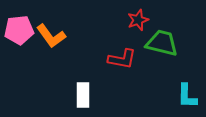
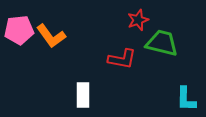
cyan L-shape: moved 1 px left, 3 px down
